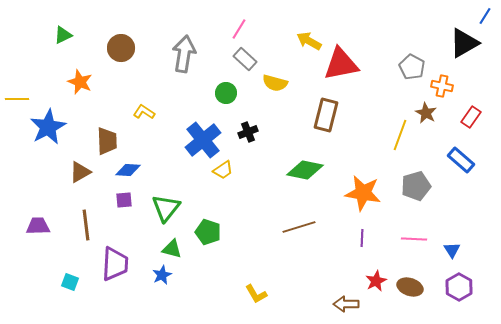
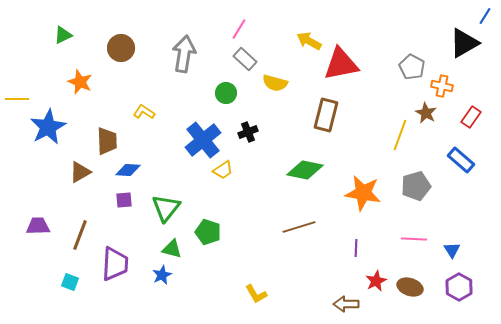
brown line at (86, 225): moved 6 px left, 10 px down; rotated 28 degrees clockwise
purple line at (362, 238): moved 6 px left, 10 px down
